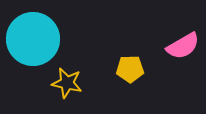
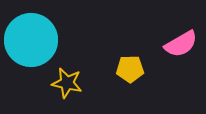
cyan circle: moved 2 px left, 1 px down
pink semicircle: moved 2 px left, 2 px up
